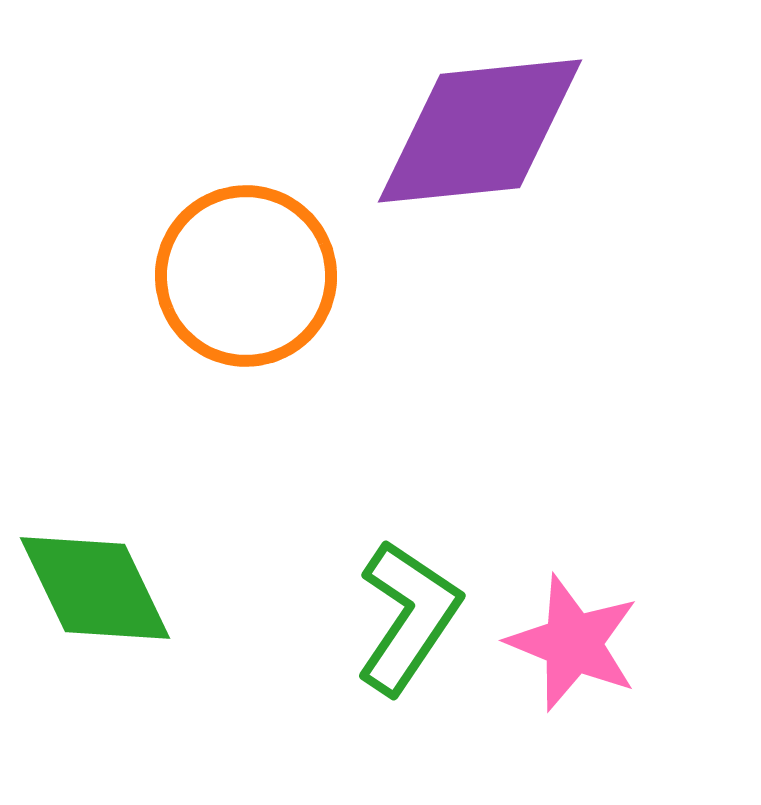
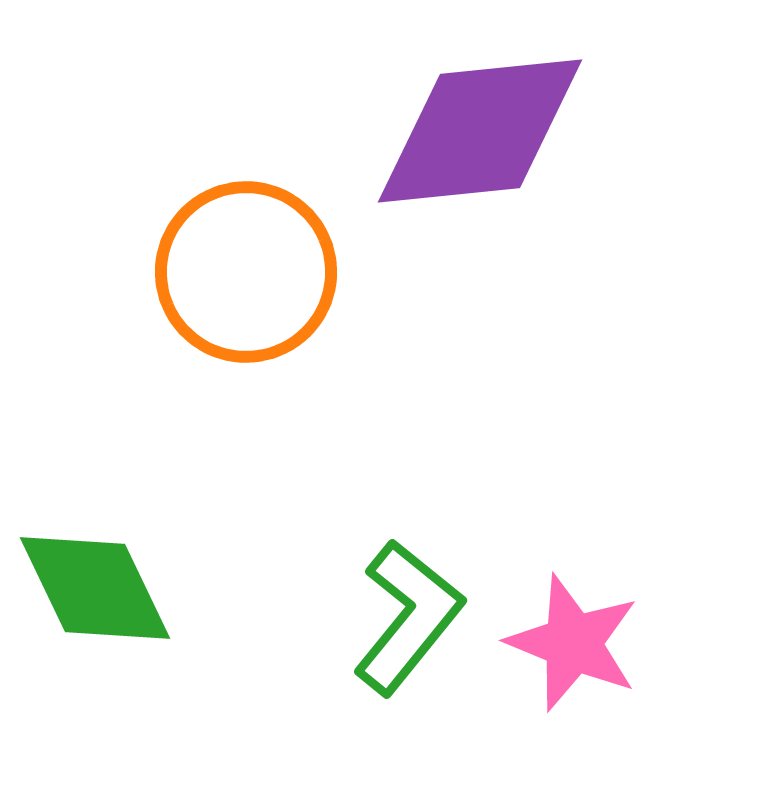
orange circle: moved 4 px up
green L-shape: rotated 5 degrees clockwise
